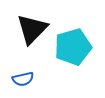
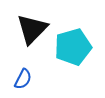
blue semicircle: rotated 50 degrees counterclockwise
